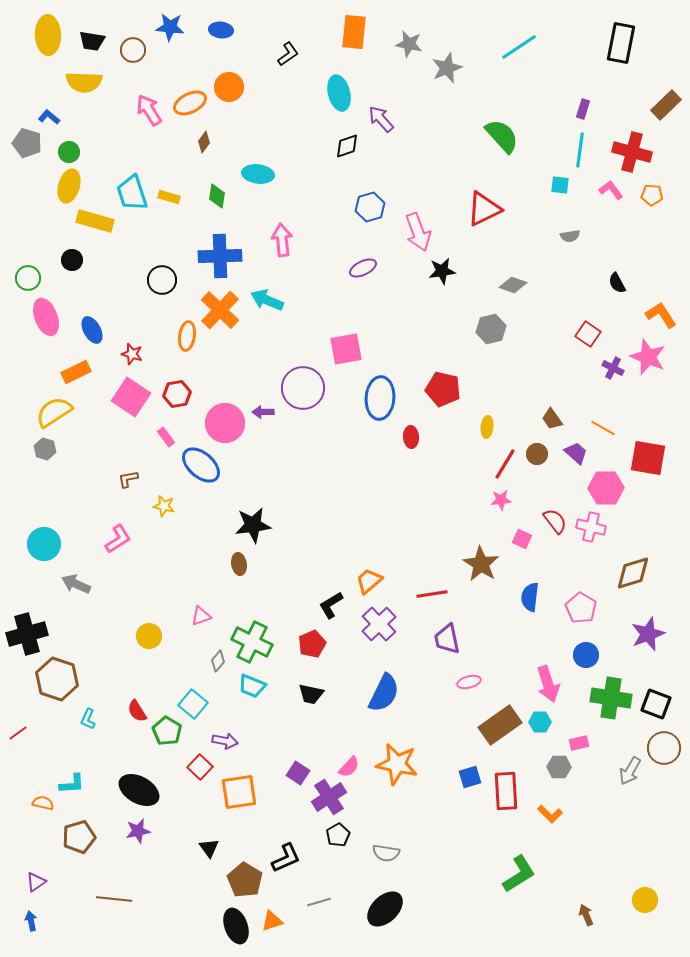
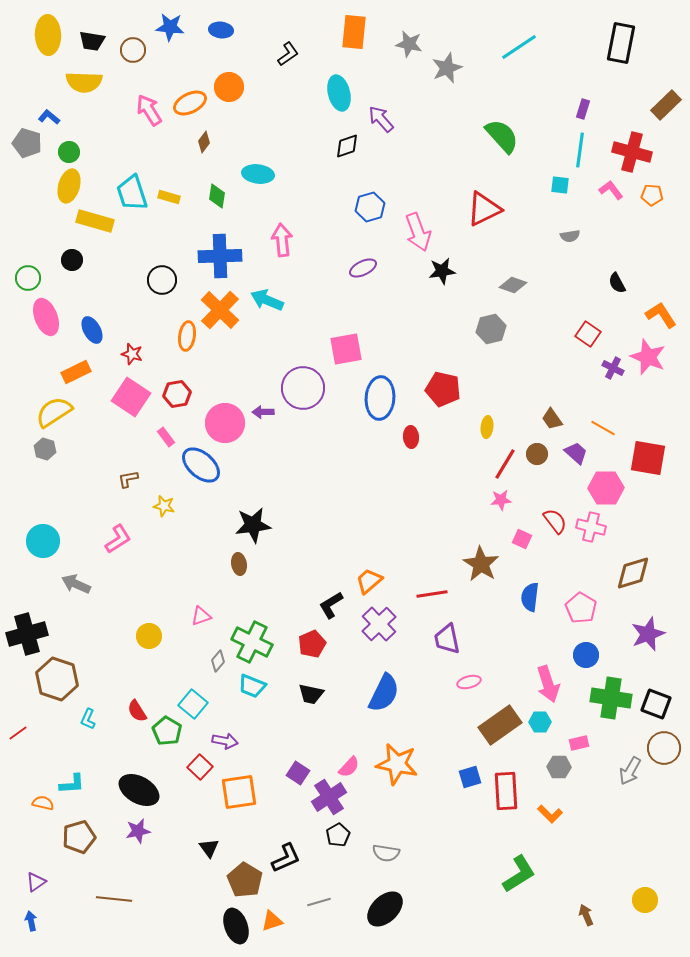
cyan circle at (44, 544): moved 1 px left, 3 px up
